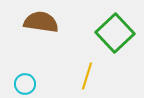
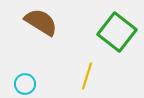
brown semicircle: rotated 24 degrees clockwise
green square: moved 2 px right, 1 px up; rotated 9 degrees counterclockwise
